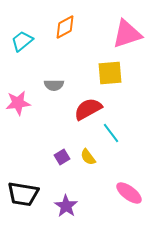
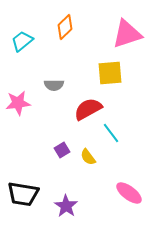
orange diamond: rotated 15 degrees counterclockwise
purple square: moved 7 px up
